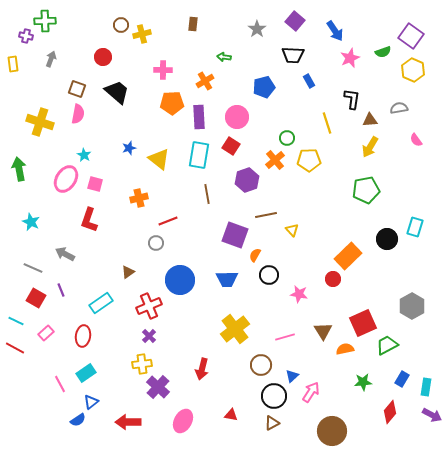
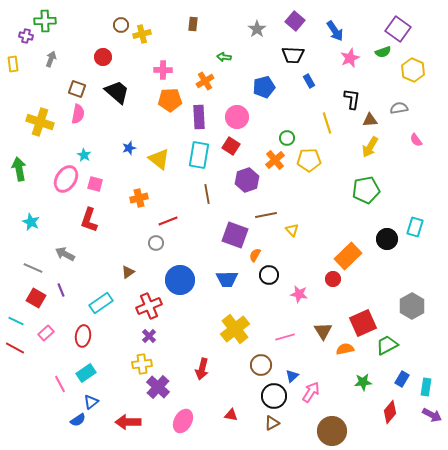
purple square at (411, 36): moved 13 px left, 7 px up
orange pentagon at (172, 103): moved 2 px left, 3 px up
